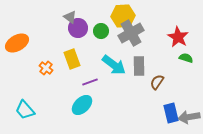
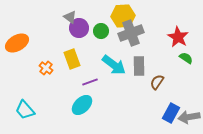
purple circle: moved 1 px right
gray cross: rotated 10 degrees clockwise
green semicircle: rotated 16 degrees clockwise
blue rectangle: rotated 42 degrees clockwise
